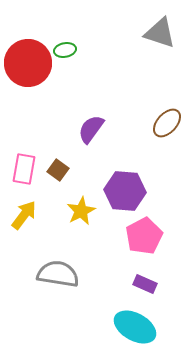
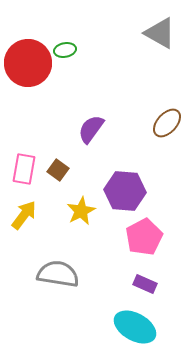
gray triangle: rotated 12 degrees clockwise
pink pentagon: moved 1 px down
